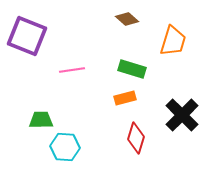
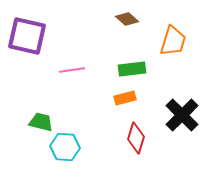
purple square: rotated 9 degrees counterclockwise
green rectangle: rotated 24 degrees counterclockwise
green trapezoid: moved 2 px down; rotated 15 degrees clockwise
